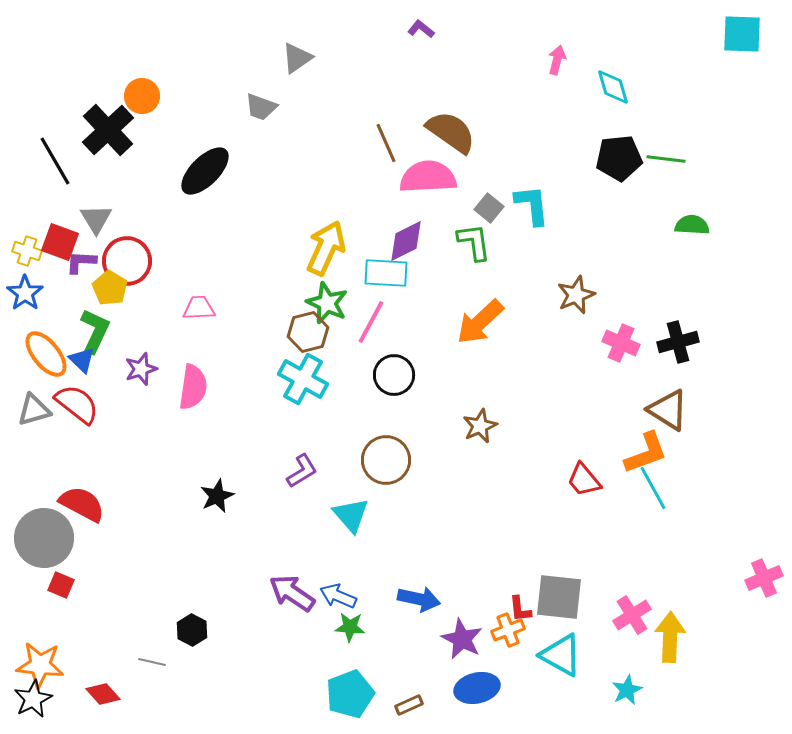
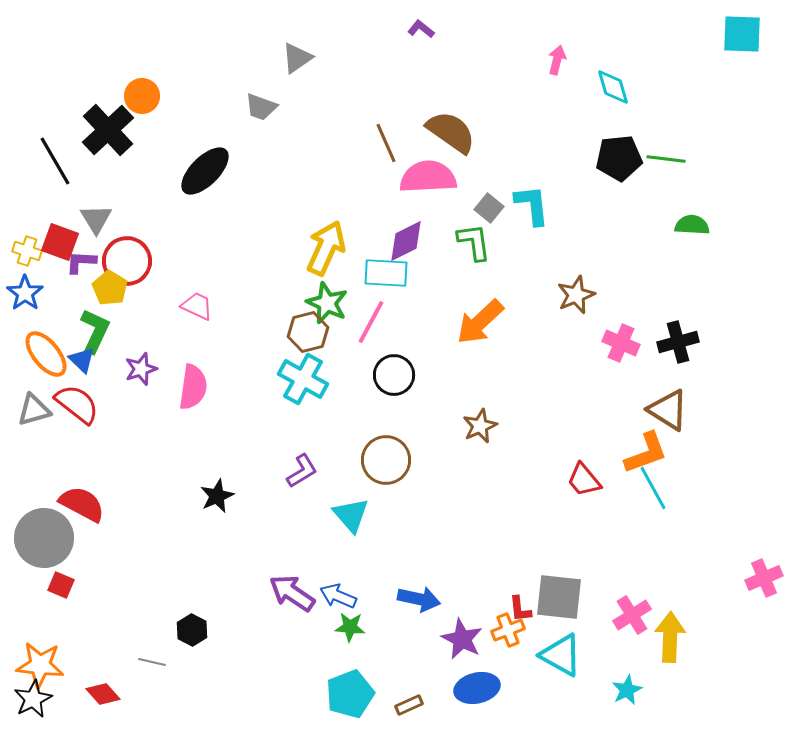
pink trapezoid at (199, 308): moved 2 px left, 2 px up; rotated 28 degrees clockwise
